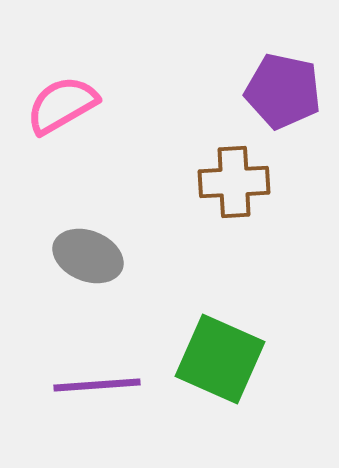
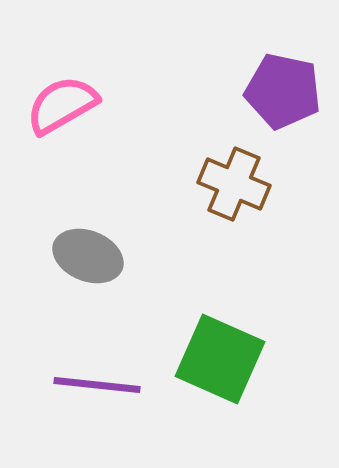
brown cross: moved 2 px down; rotated 26 degrees clockwise
purple line: rotated 10 degrees clockwise
